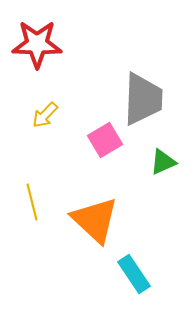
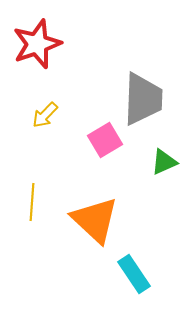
red star: rotated 21 degrees counterclockwise
green triangle: moved 1 px right
yellow line: rotated 18 degrees clockwise
